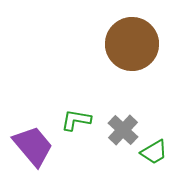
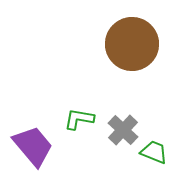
green L-shape: moved 3 px right, 1 px up
green trapezoid: rotated 128 degrees counterclockwise
